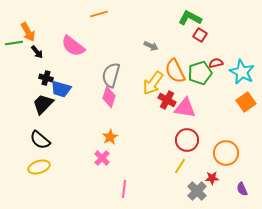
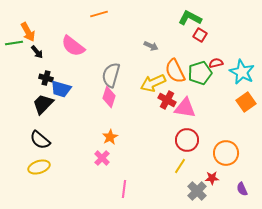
yellow arrow: rotated 30 degrees clockwise
